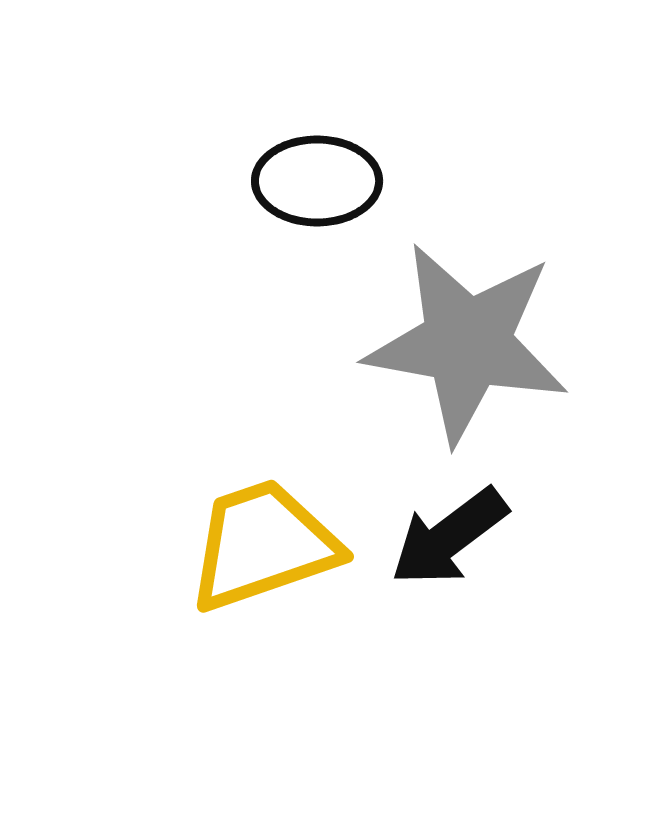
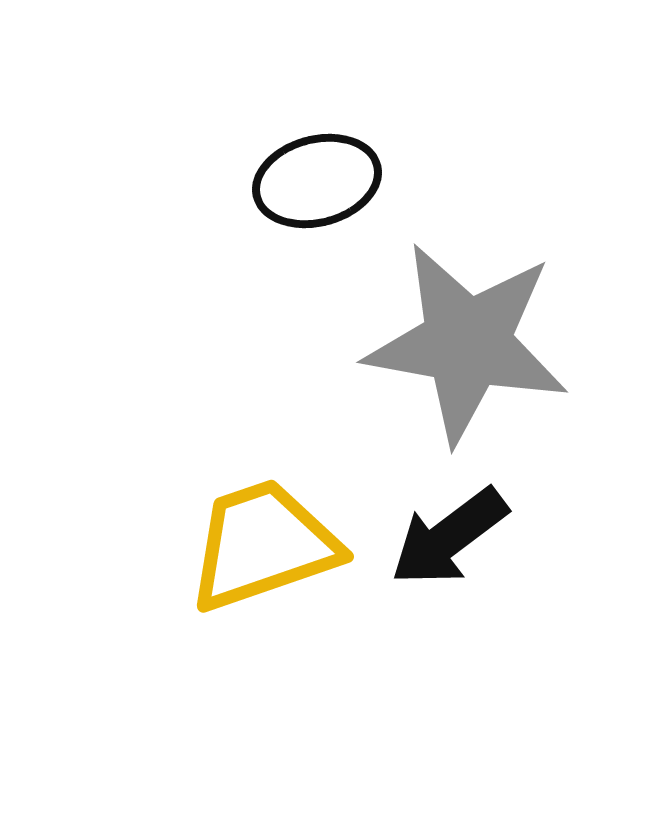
black ellipse: rotated 15 degrees counterclockwise
